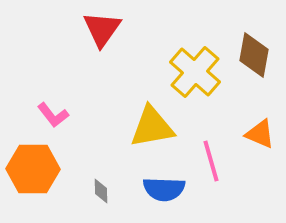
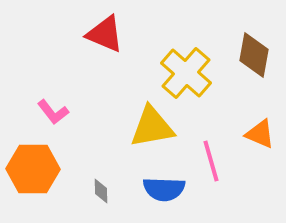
red triangle: moved 3 px right, 5 px down; rotated 42 degrees counterclockwise
yellow cross: moved 9 px left, 1 px down
pink L-shape: moved 3 px up
